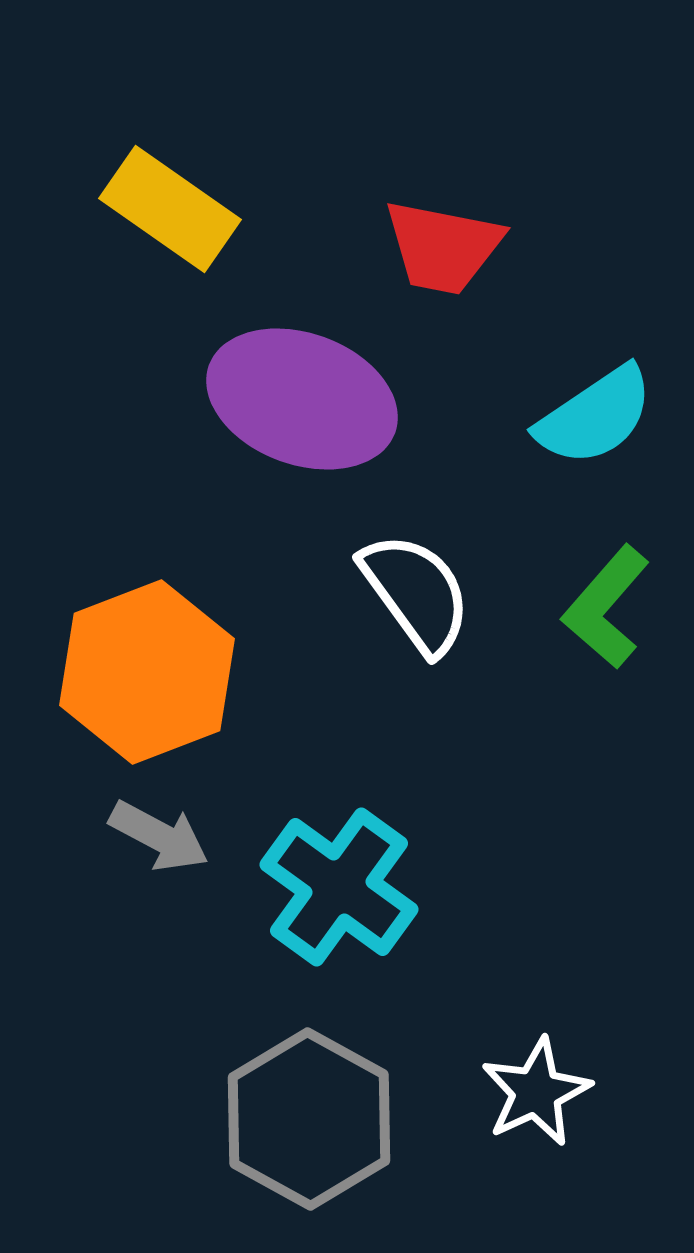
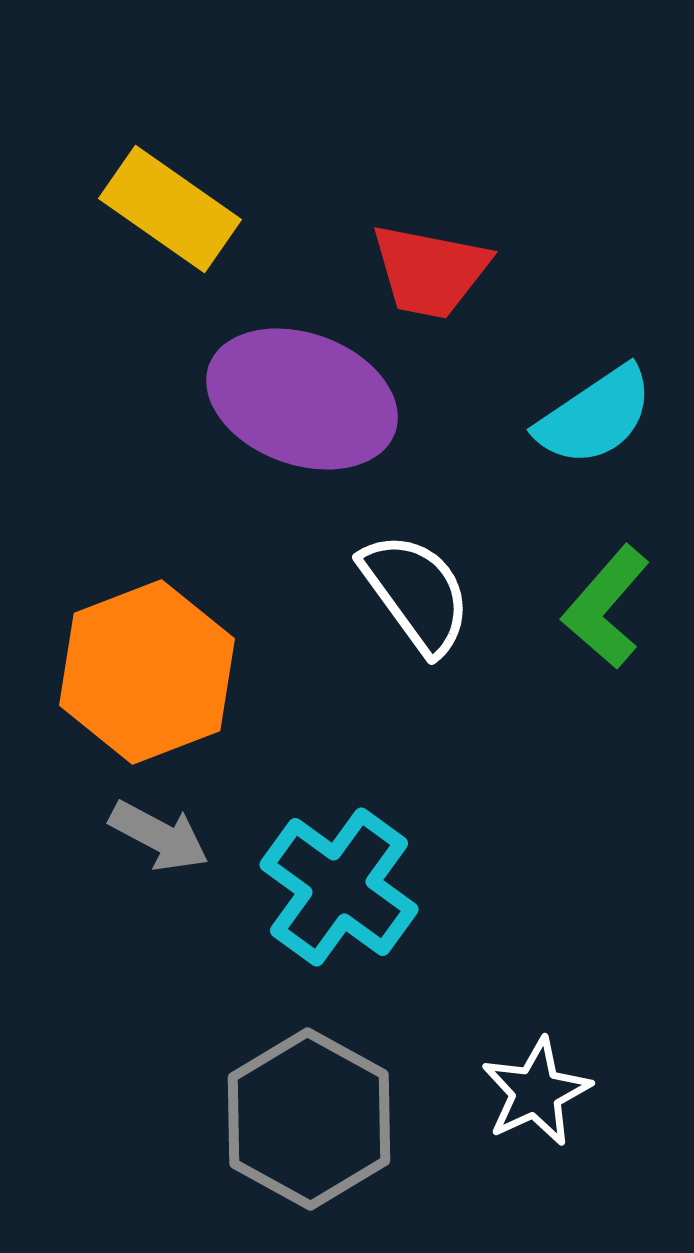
red trapezoid: moved 13 px left, 24 px down
